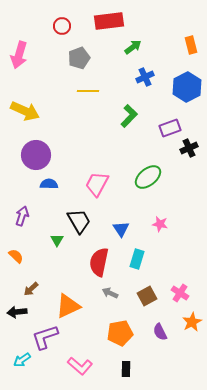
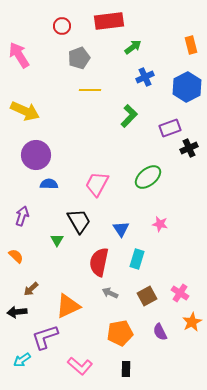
pink arrow: rotated 132 degrees clockwise
yellow line: moved 2 px right, 1 px up
